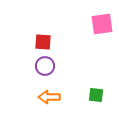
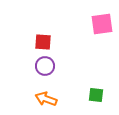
orange arrow: moved 3 px left, 2 px down; rotated 20 degrees clockwise
